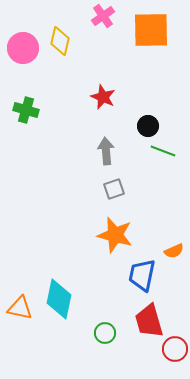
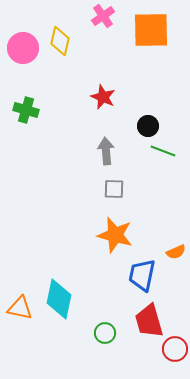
gray square: rotated 20 degrees clockwise
orange semicircle: moved 2 px right, 1 px down
